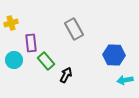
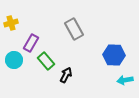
purple rectangle: rotated 36 degrees clockwise
